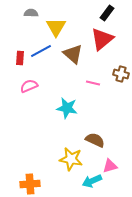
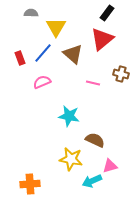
blue line: moved 2 px right, 2 px down; rotated 20 degrees counterclockwise
red rectangle: rotated 24 degrees counterclockwise
pink semicircle: moved 13 px right, 4 px up
cyan star: moved 2 px right, 8 px down
